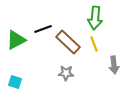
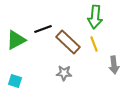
green arrow: moved 1 px up
gray star: moved 2 px left
cyan square: moved 1 px up
